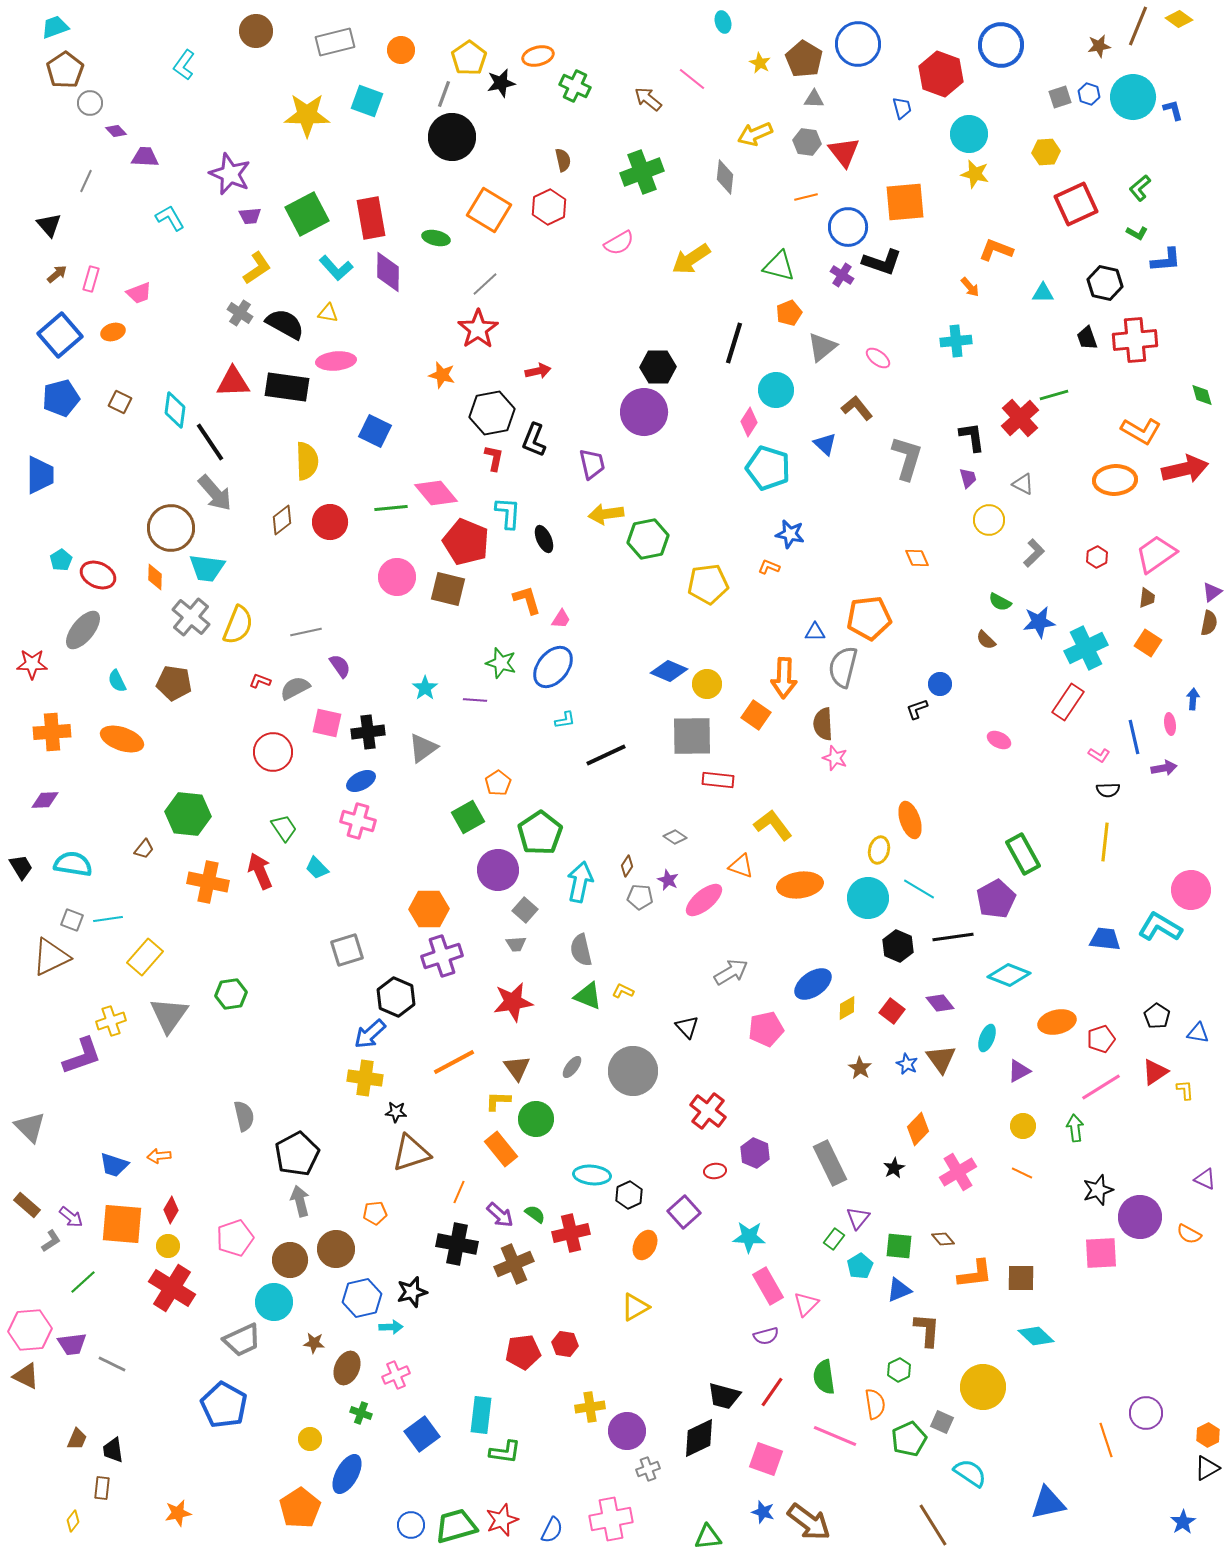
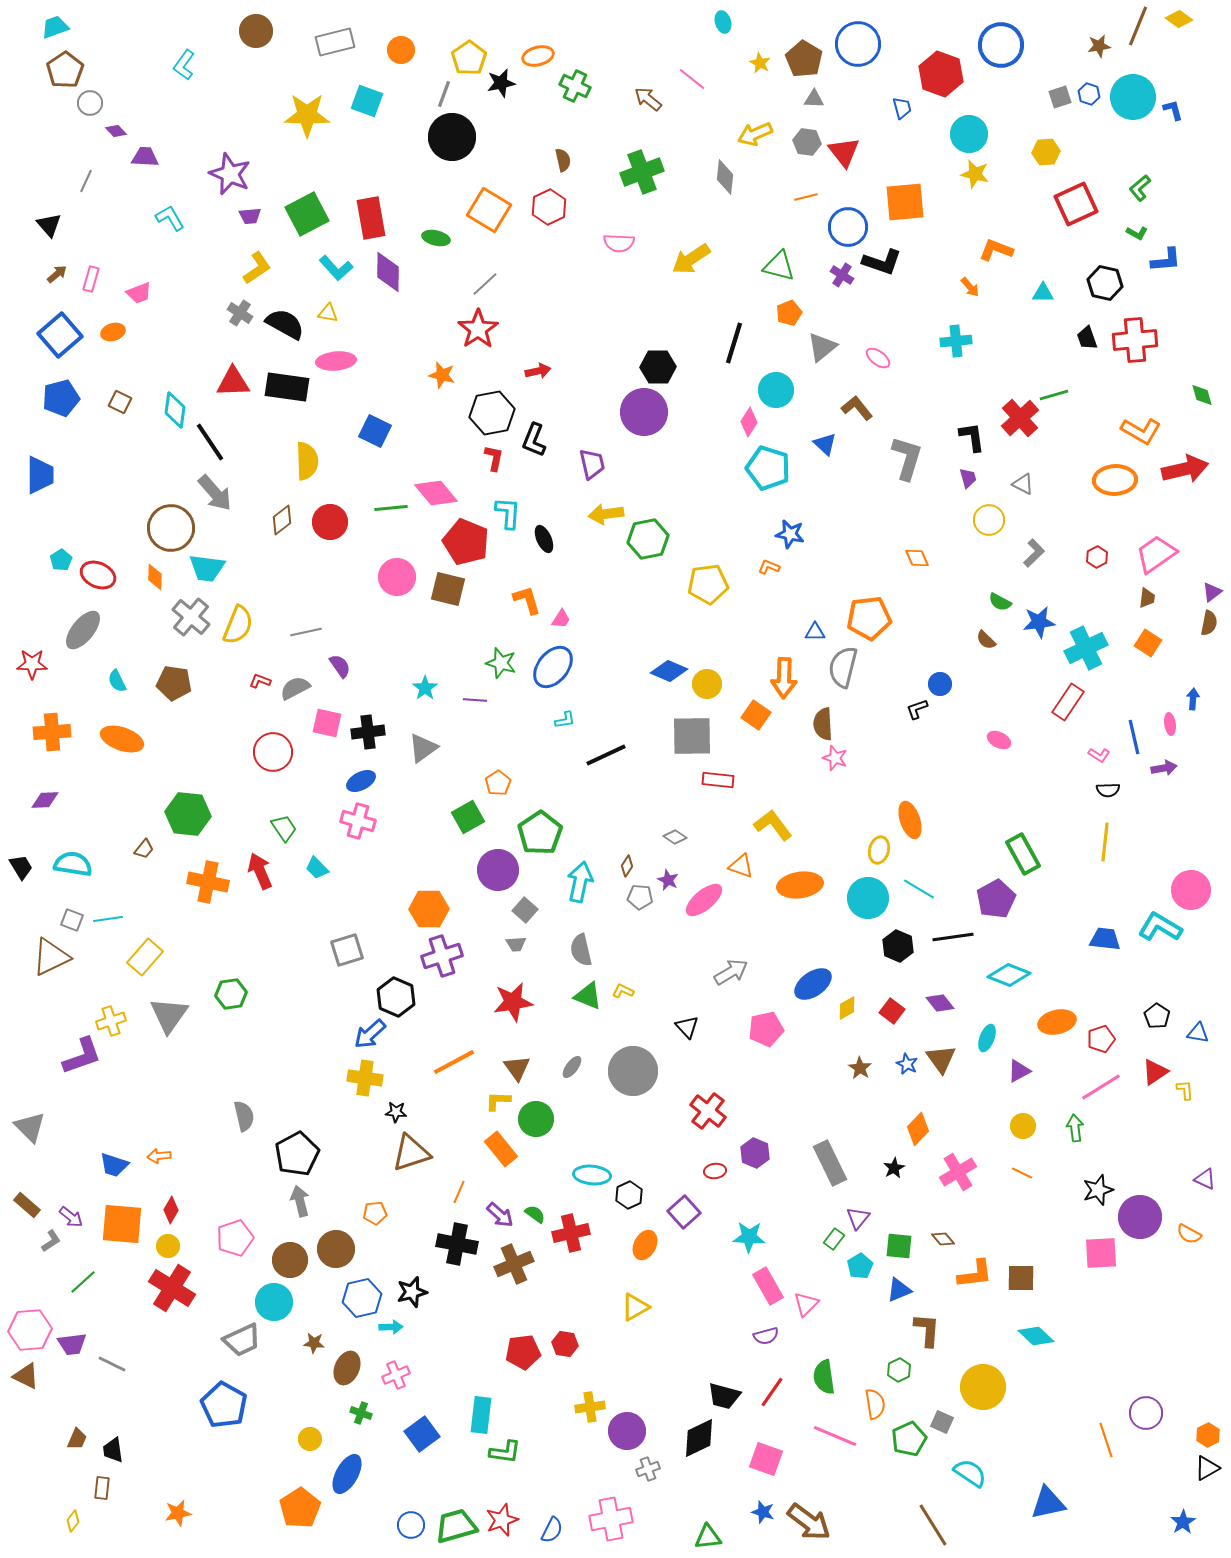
pink semicircle at (619, 243): rotated 32 degrees clockwise
